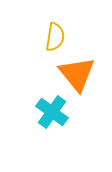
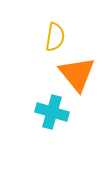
cyan cross: rotated 20 degrees counterclockwise
